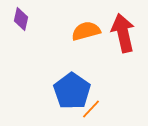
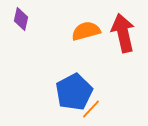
blue pentagon: moved 2 px right, 1 px down; rotated 9 degrees clockwise
